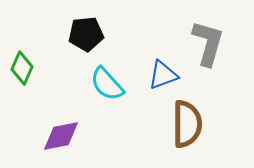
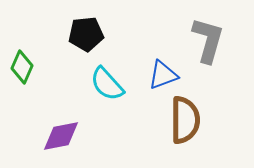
gray L-shape: moved 3 px up
green diamond: moved 1 px up
brown semicircle: moved 2 px left, 4 px up
